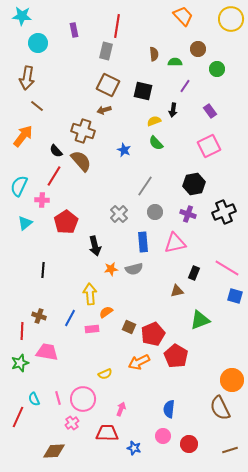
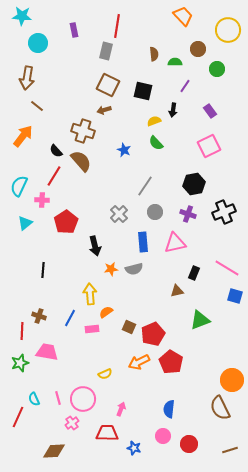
yellow circle at (231, 19): moved 3 px left, 11 px down
red pentagon at (176, 356): moved 5 px left, 6 px down
